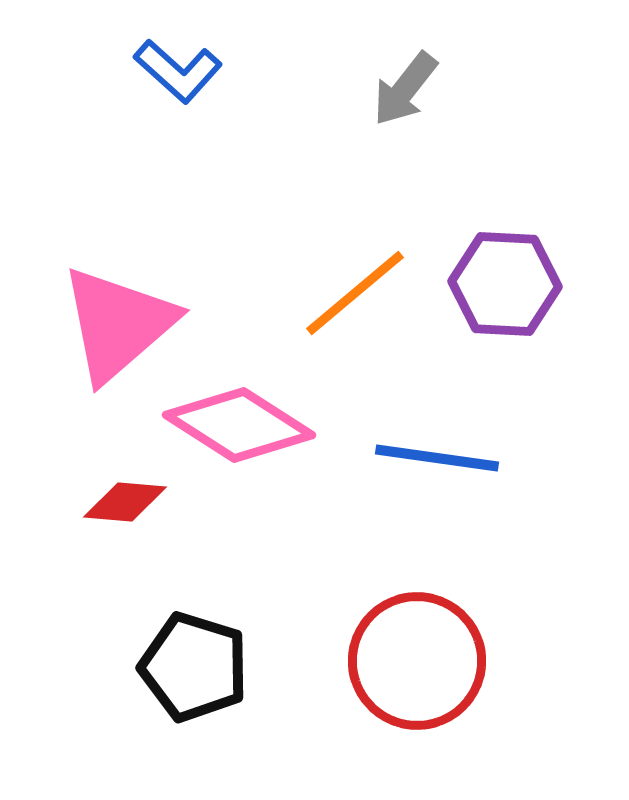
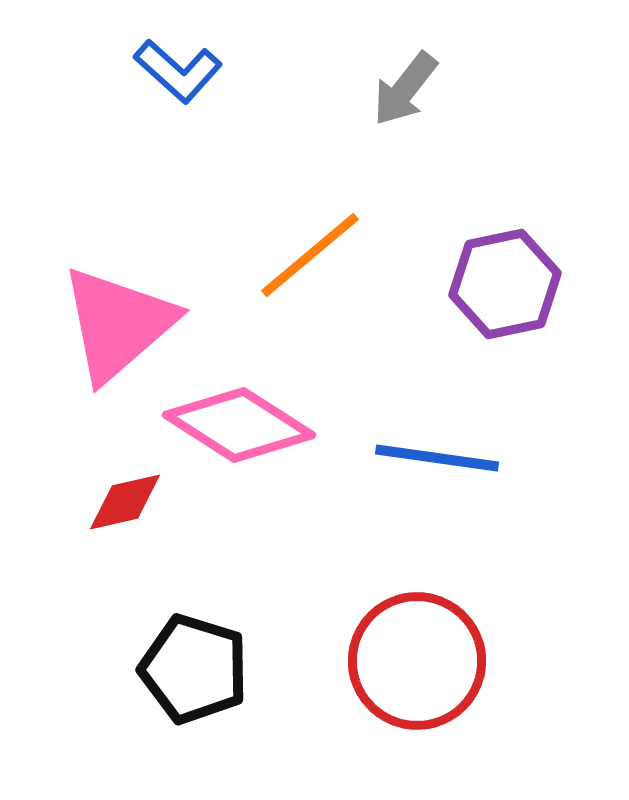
purple hexagon: rotated 15 degrees counterclockwise
orange line: moved 45 px left, 38 px up
red diamond: rotated 18 degrees counterclockwise
black pentagon: moved 2 px down
